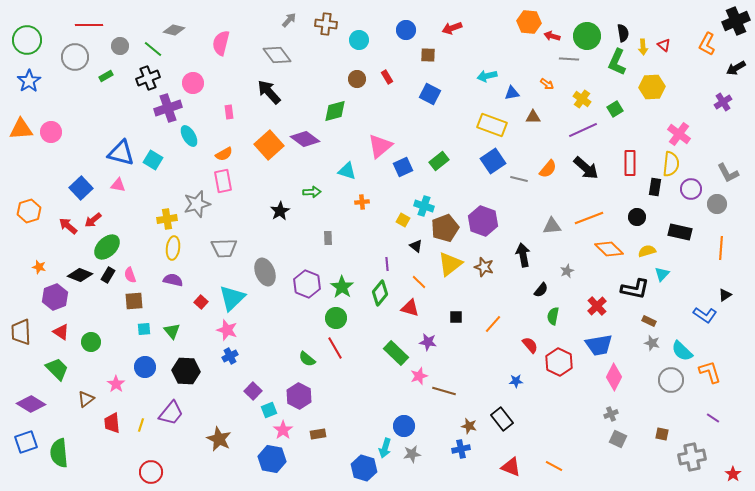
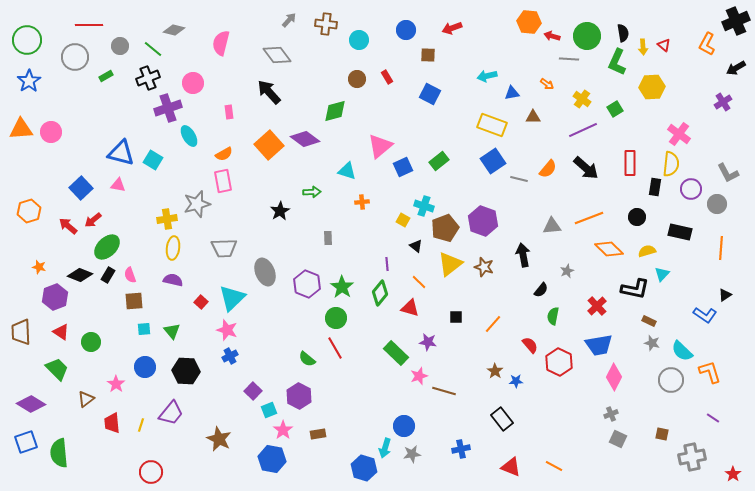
brown star at (469, 426): moved 26 px right, 55 px up; rotated 21 degrees clockwise
